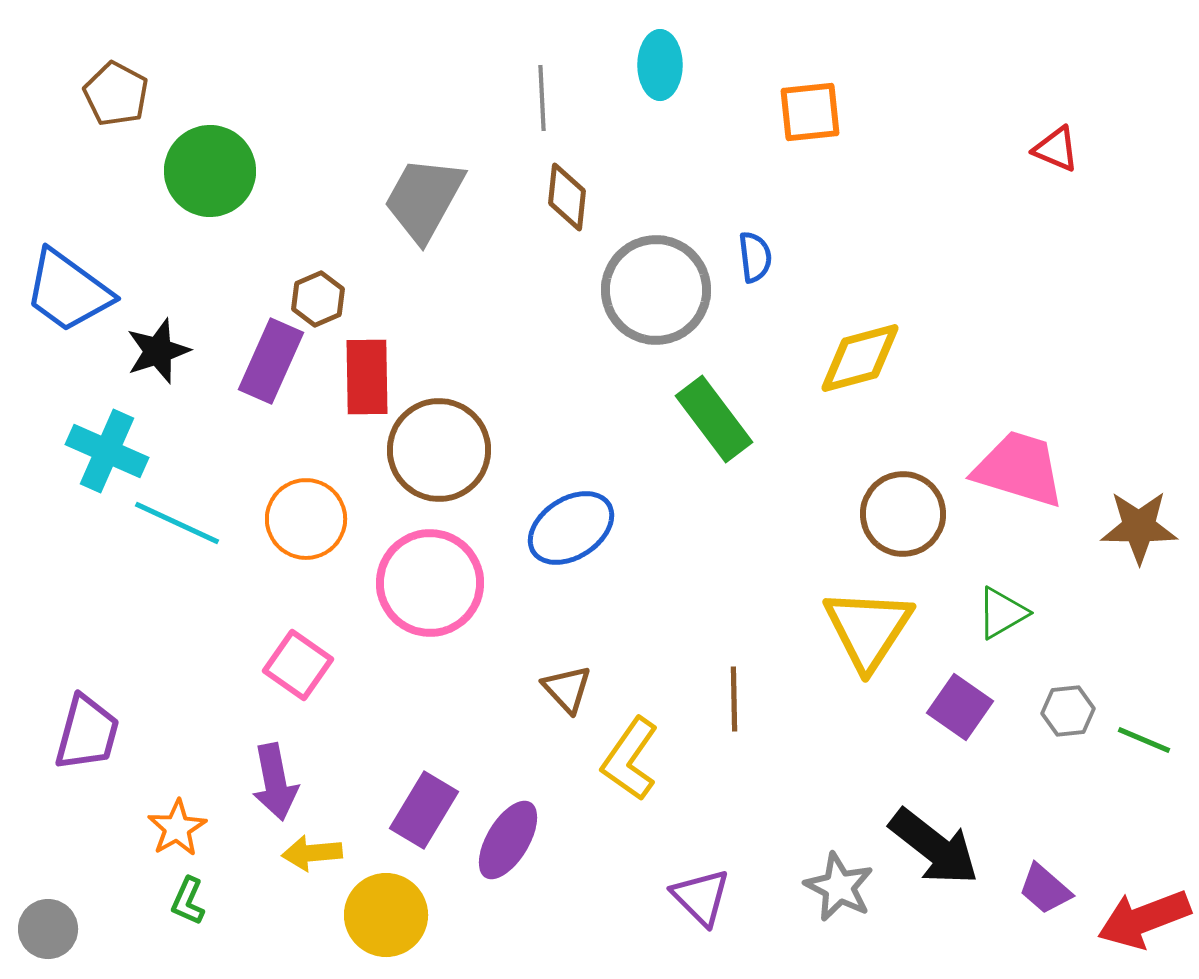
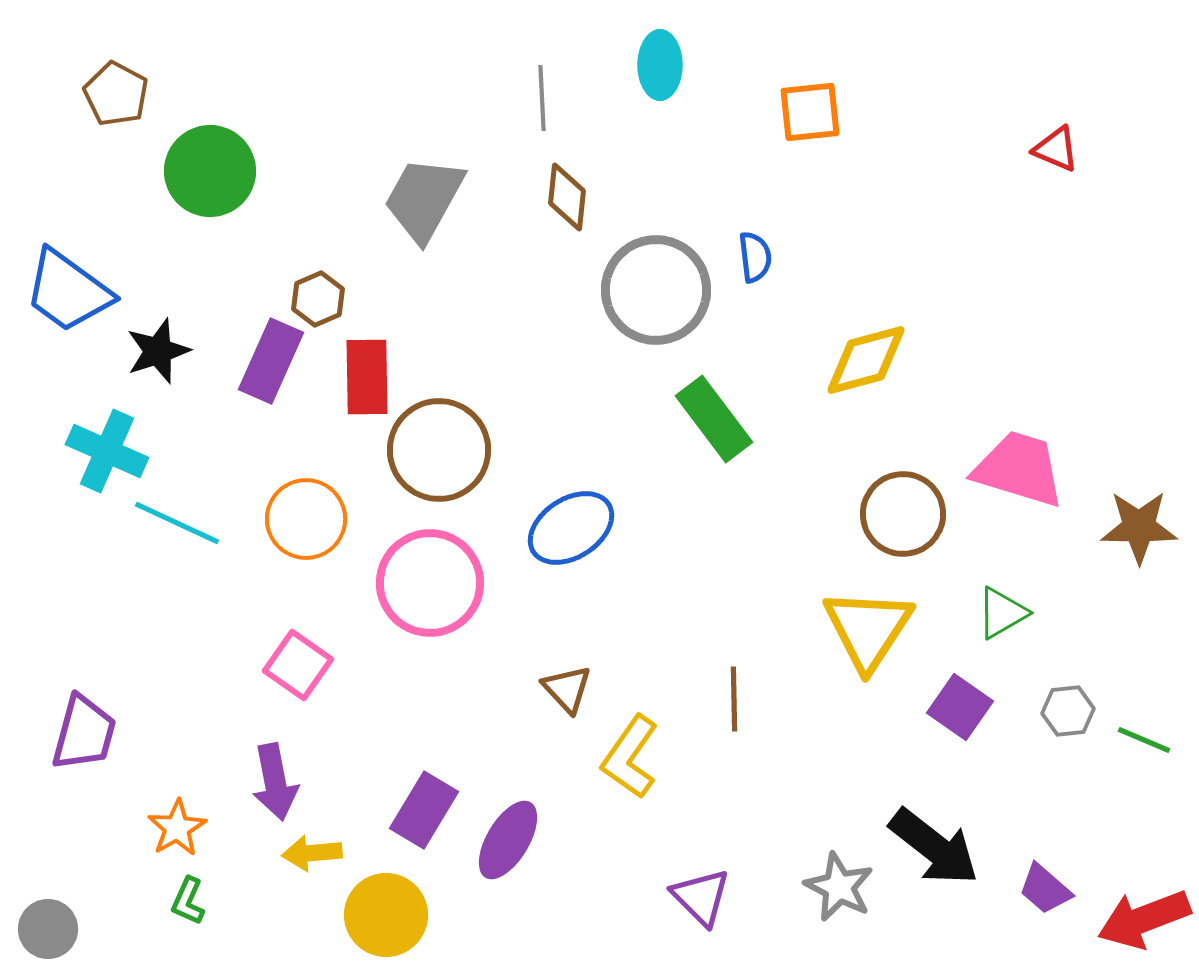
yellow diamond at (860, 358): moved 6 px right, 2 px down
purple trapezoid at (87, 733): moved 3 px left
yellow L-shape at (630, 759): moved 2 px up
